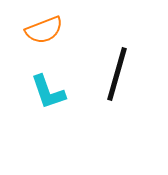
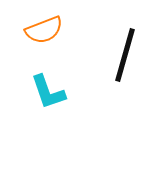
black line: moved 8 px right, 19 px up
